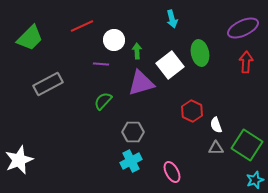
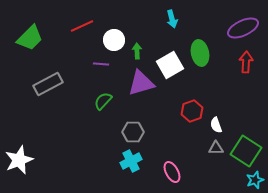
white square: rotated 8 degrees clockwise
red hexagon: rotated 15 degrees clockwise
green square: moved 1 px left, 6 px down
